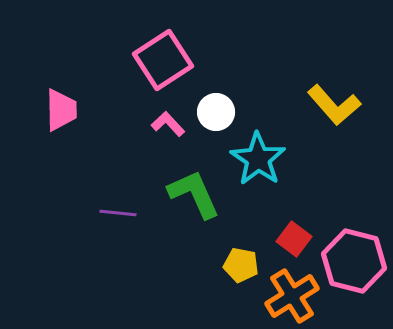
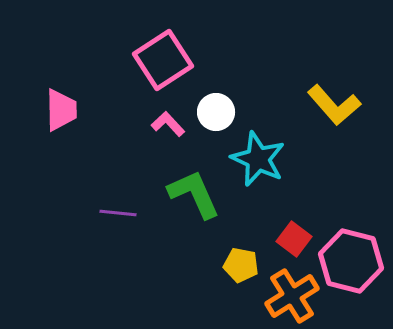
cyan star: rotated 10 degrees counterclockwise
pink hexagon: moved 3 px left
